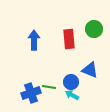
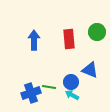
green circle: moved 3 px right, 3 px down
